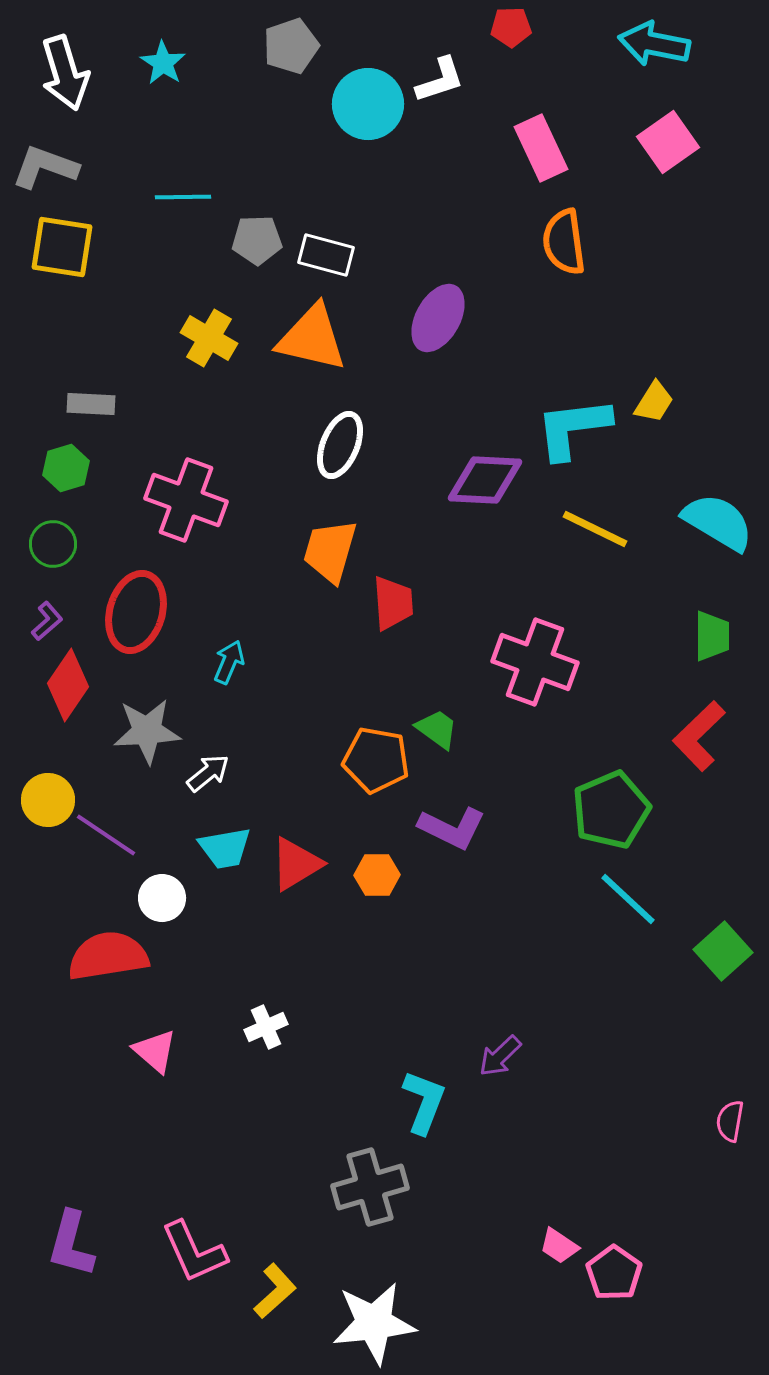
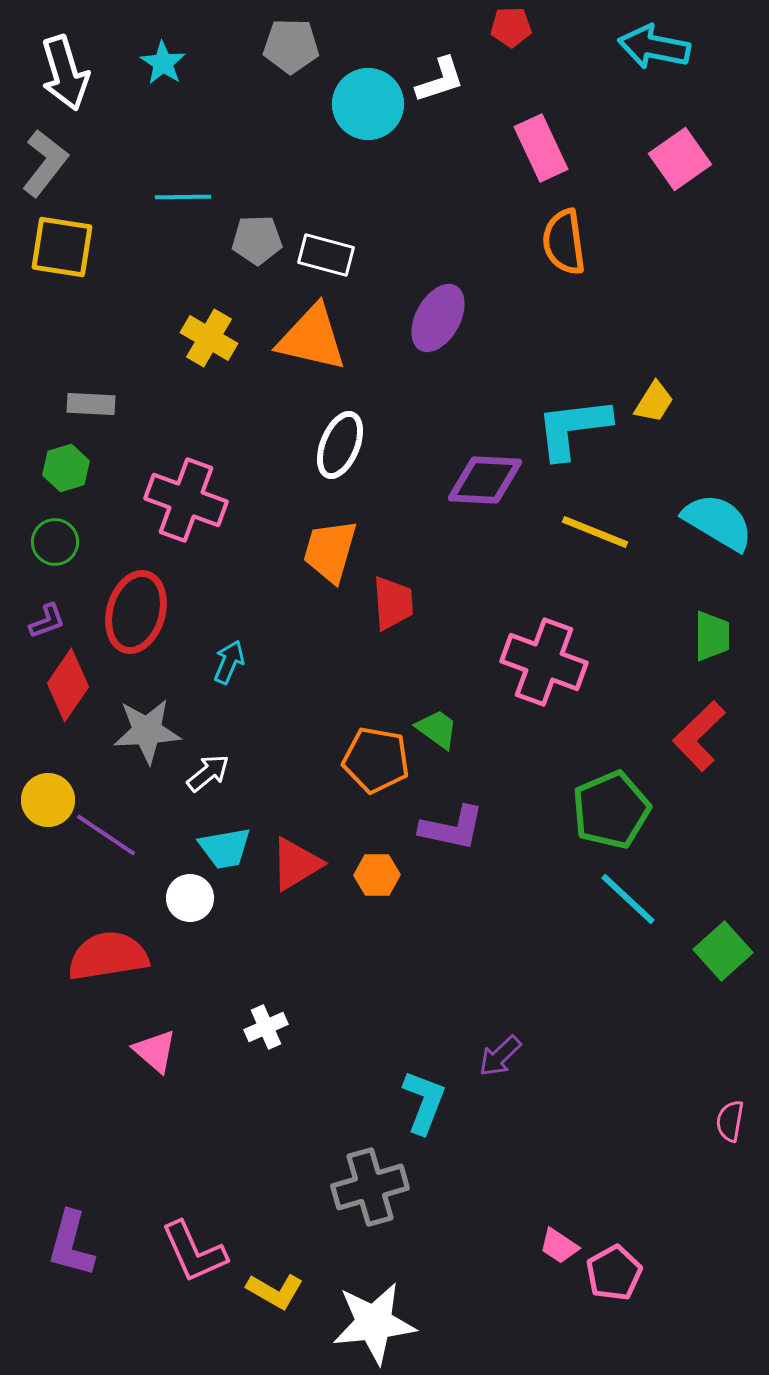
cyan arrow at (654, 44): moved 3 px down
gray pentagon at (291, 46): rotated 20 degrees clockwise
pink square at (668, 142): moved 12 px right, 17 px down
gray L-shape at (45, 167): moved 4 px up; rotated 108 degrees clockwise
yellow line at (595, 529): moved 3 px down; rotated 4 degrees counterclockwise
green circle at (53, 544): moved 2 px right, 2 px up
purple L-shape at (47, 621): rotated 21 degrees clockwise
pink cross at (535, 662): moved 9 px right
purple L-shape at (452, 828): rotated 14 degrees counterclockwise
white circle at (162, 898): moved 28 px right
pink pentagon at (614, 1273): rotated 8 degrees clockwise
yellow L-shape at (275, 1291): rotated 72 degrees clockwise
